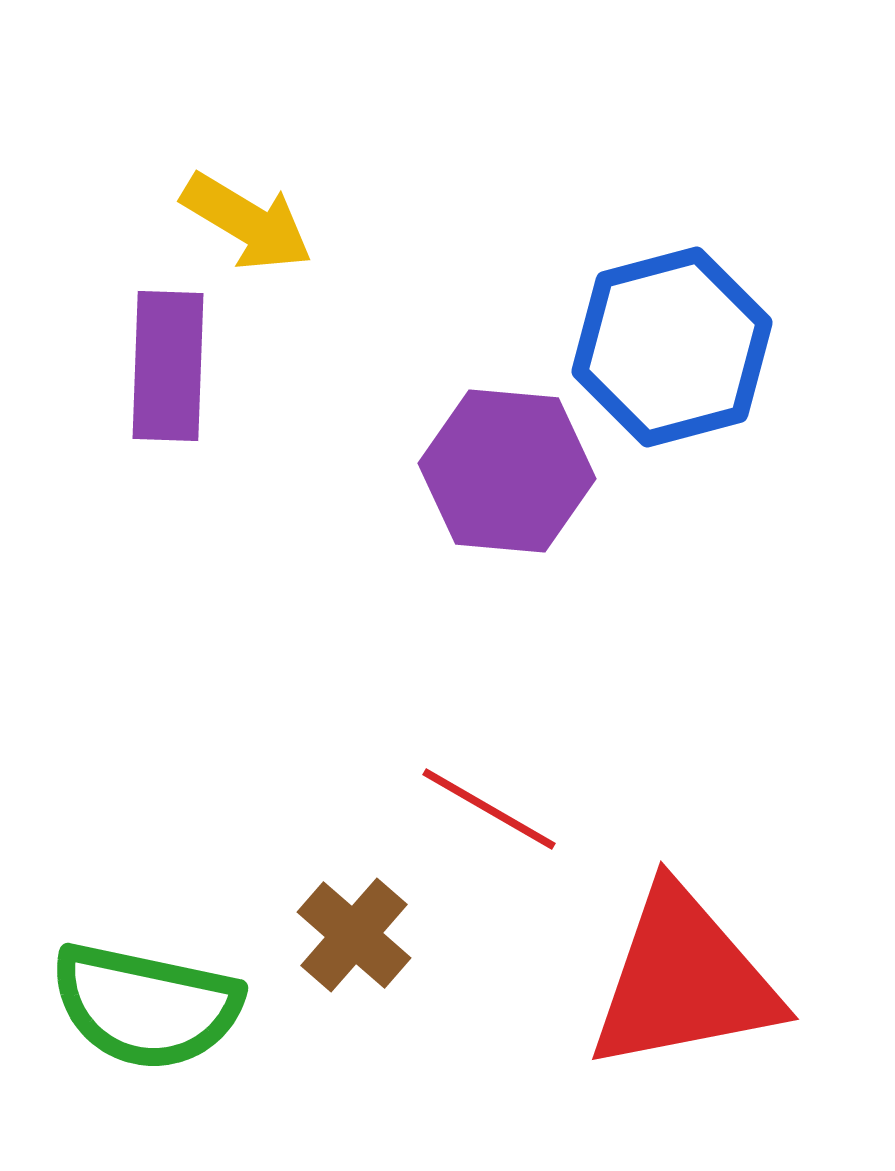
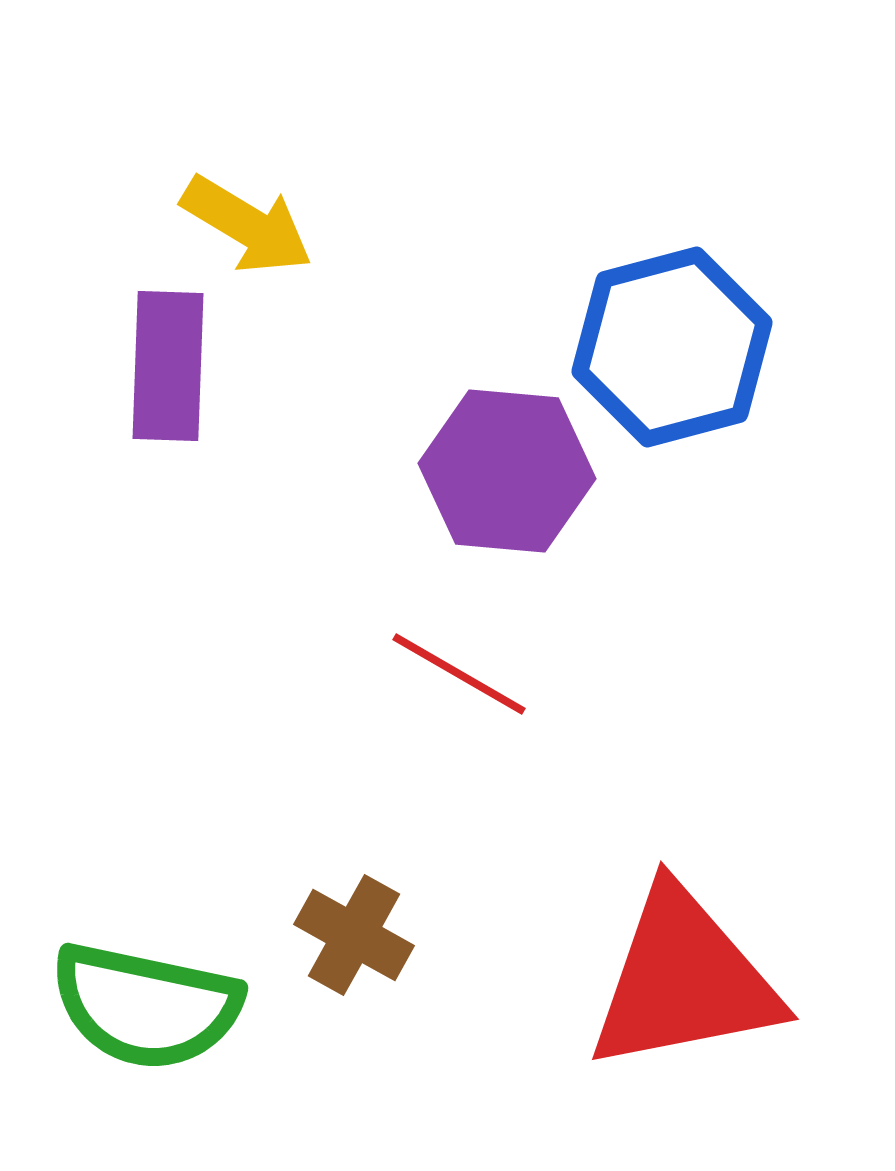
yellow arrow: moved 3 px down
red line: moved 30 px left, 135 px up
brown cross: rotated 12 degrees counterclockwise
